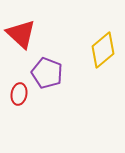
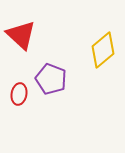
red triangle: moved 1 px down
purple pentagon: moved 4 px right, 6 px down
